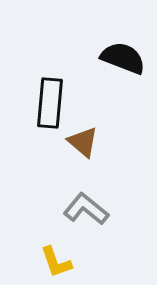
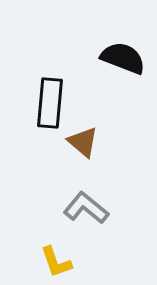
gray L-shape: moved 1 px up
